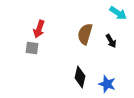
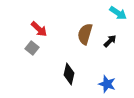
red arrow: rotated 66 degrees counterclockwise
black arrow: moved 1 px left; rotated 104 degrees counterclockwise
gray square: rotated 32 degrees clockwise
black diamond: moved 11 px left, 3 px up
